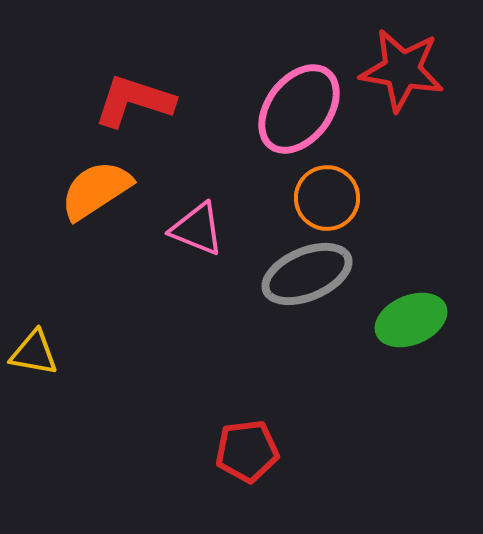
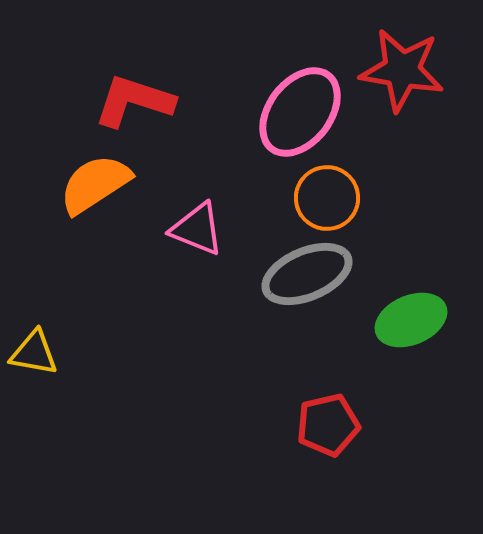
pink ellipse: moved 1 px right, 3 px down
orange semicircle: moved 1 px left, 6 px up
red pentagon: moved 81 px right, 26 px up; rotated 6 degrees counterclockwise
